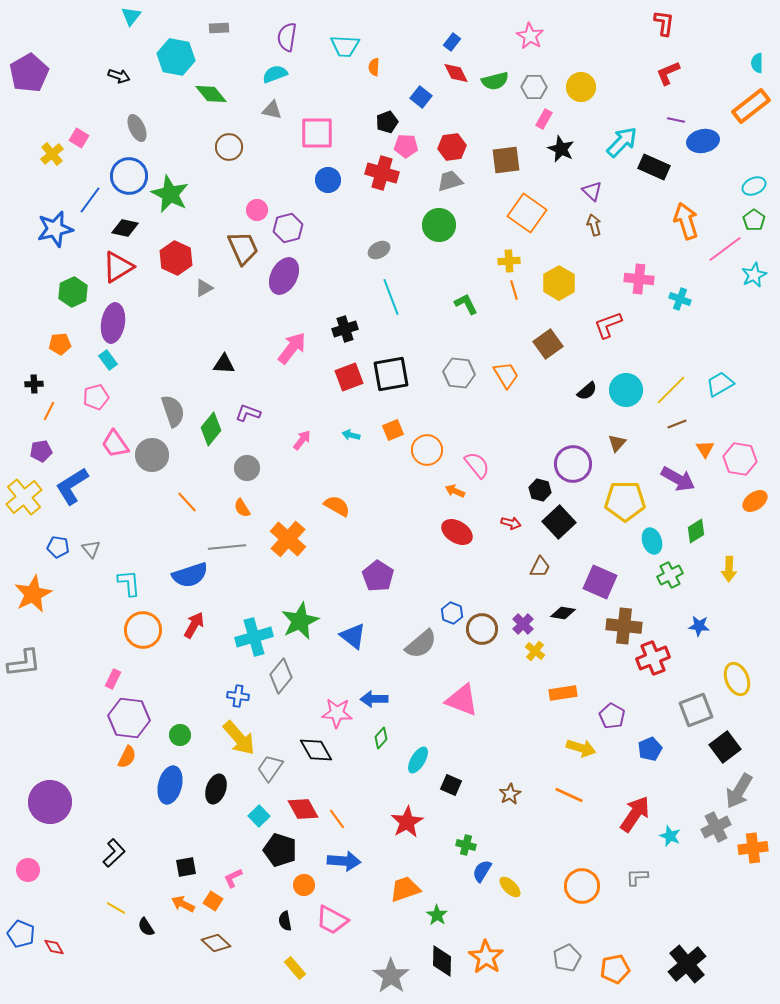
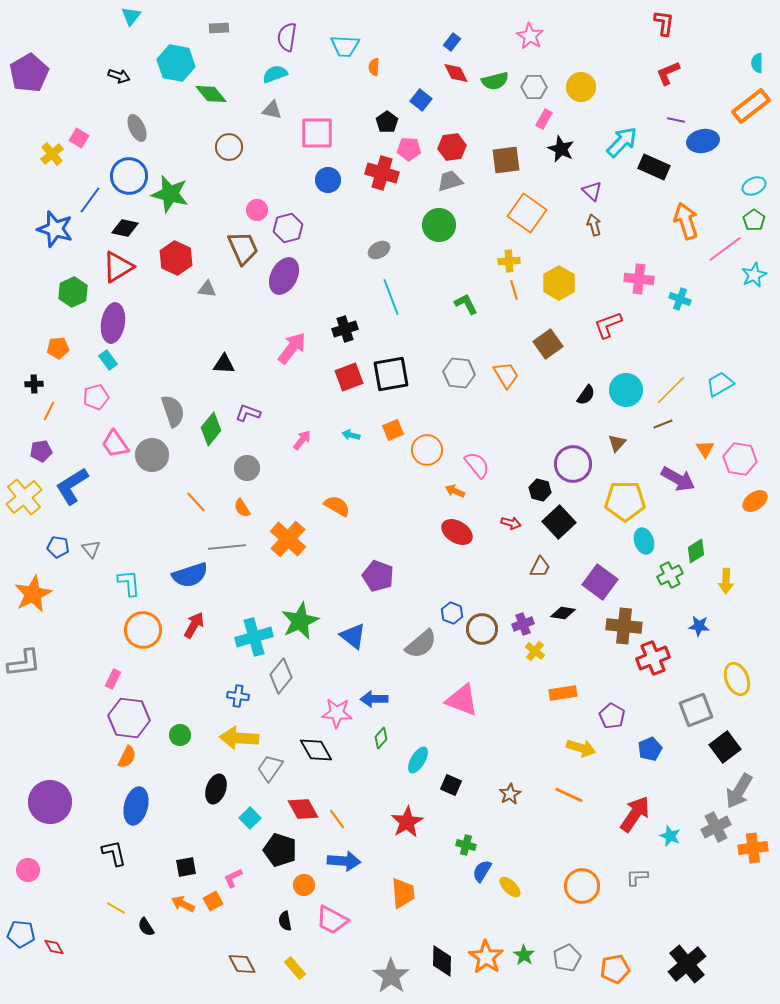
cyan hexagon at (176, 57): moved 6 px down
blue square at (421, 97): moved 3 px down
black pentagon at (387, 122): rotated 15 degrees counterclockwise
pink pentagon at (406, 146): moved 3 px right, 3 px down
green star at (170, 194): rotated 12 degrees counterclockwise
blue star at (55, 229): rotated 30 degrees clockwise
gray triangle at (204, 288): moved 3 px right, 1 px down; rotated 36 degrees clockwise
orange pentagon at (60, 344): moved 2 px left, 4 px down
black semicircle at (587, 391): moved 1 px left, 4 px down; rotated 15 degrees counterclockwise
brown line at (677, 424): moved 14 px left
orange line at (187, 502): moved 9 px right
green diamond at (696, 531): moved 20 px down
cyan ellipse at (652, 541): moved 8 px left
yellow arrow at (729, 569): moved 3 px left, 12 px down
purple pentagon at (378, 576): rotated 12 degrees counterclockwise
purple square at (600, 582): rotated 12 degrees clockwise
purple cross at (523, 624): rotated 25 degrees clockwise
yellow arrow at (239, 738): rotated 135 degrees clockwise
blue ellipse at (170, 785): moved 34 px left, 21 px down
cyan square at (259, 816): moved 9 px left, 2 px down
black L-shape at (114, 853): rotated 60 degrees counterclockwise
orange trapezoid at (405, 889): moved 2 px left, 4 px down; rotated 104 degrees clockwise
orange square at (213, 901): rotated 30 degrees clockwise
green star at (437, 915): moved 87 px right, 40 px down
blue pentagon at (21, 934): rotated 16 degrees counterclockwise
brown diamond at (216, 943): moved 26 px right, 21 px down; rotated 20 degrees clockwise
